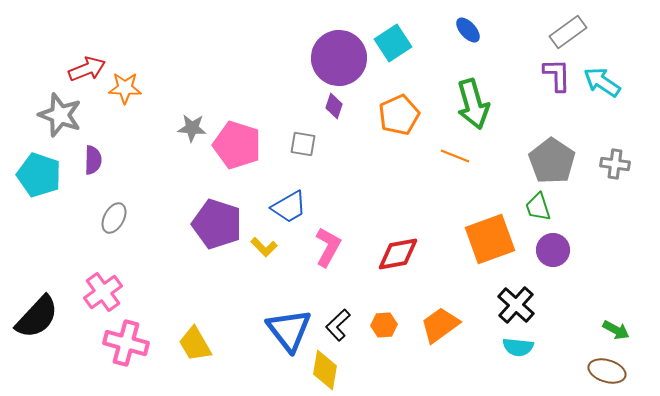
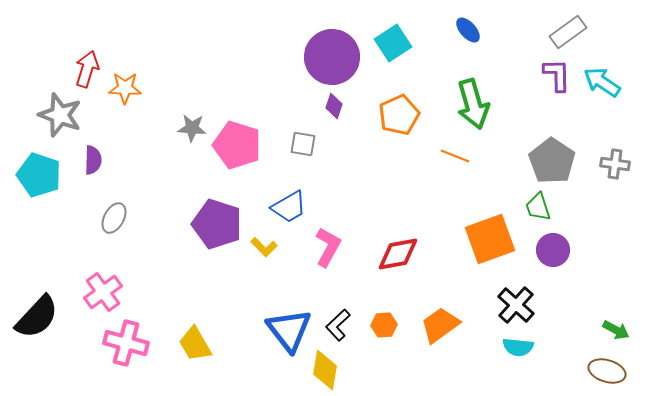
purple circle at (339, 58): moved 7 px left, 1 px up
red arrow at (87, 69): rotated 51 degrees counterclockwise
